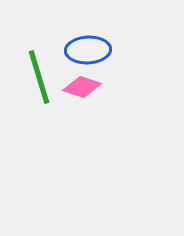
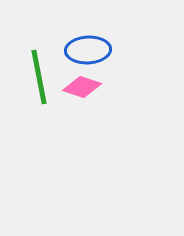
green line: rotated 6 degrees clockwise
